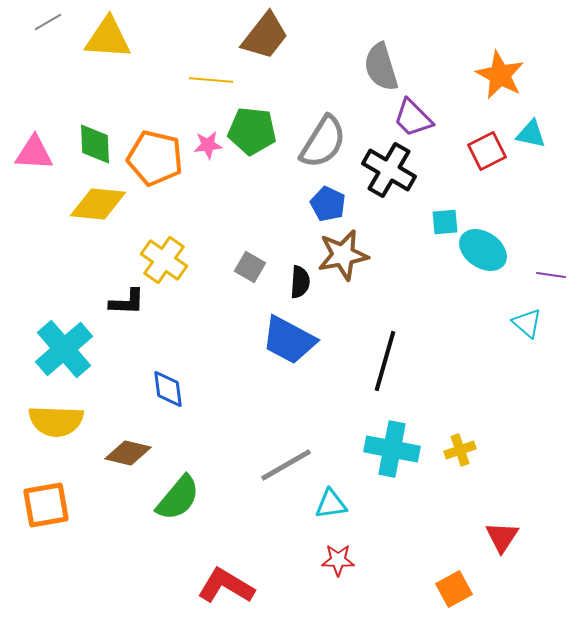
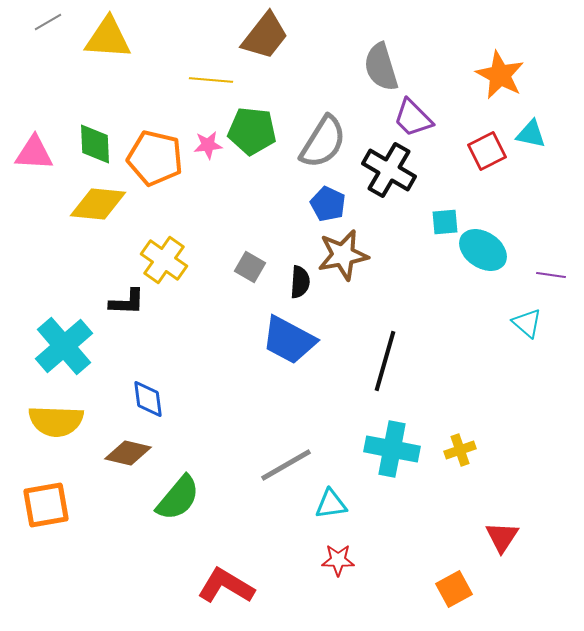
cyan cross at (64, 349): moved 3 px up
blue diamond at (168, 389): moved 20 px left, 10 px down
